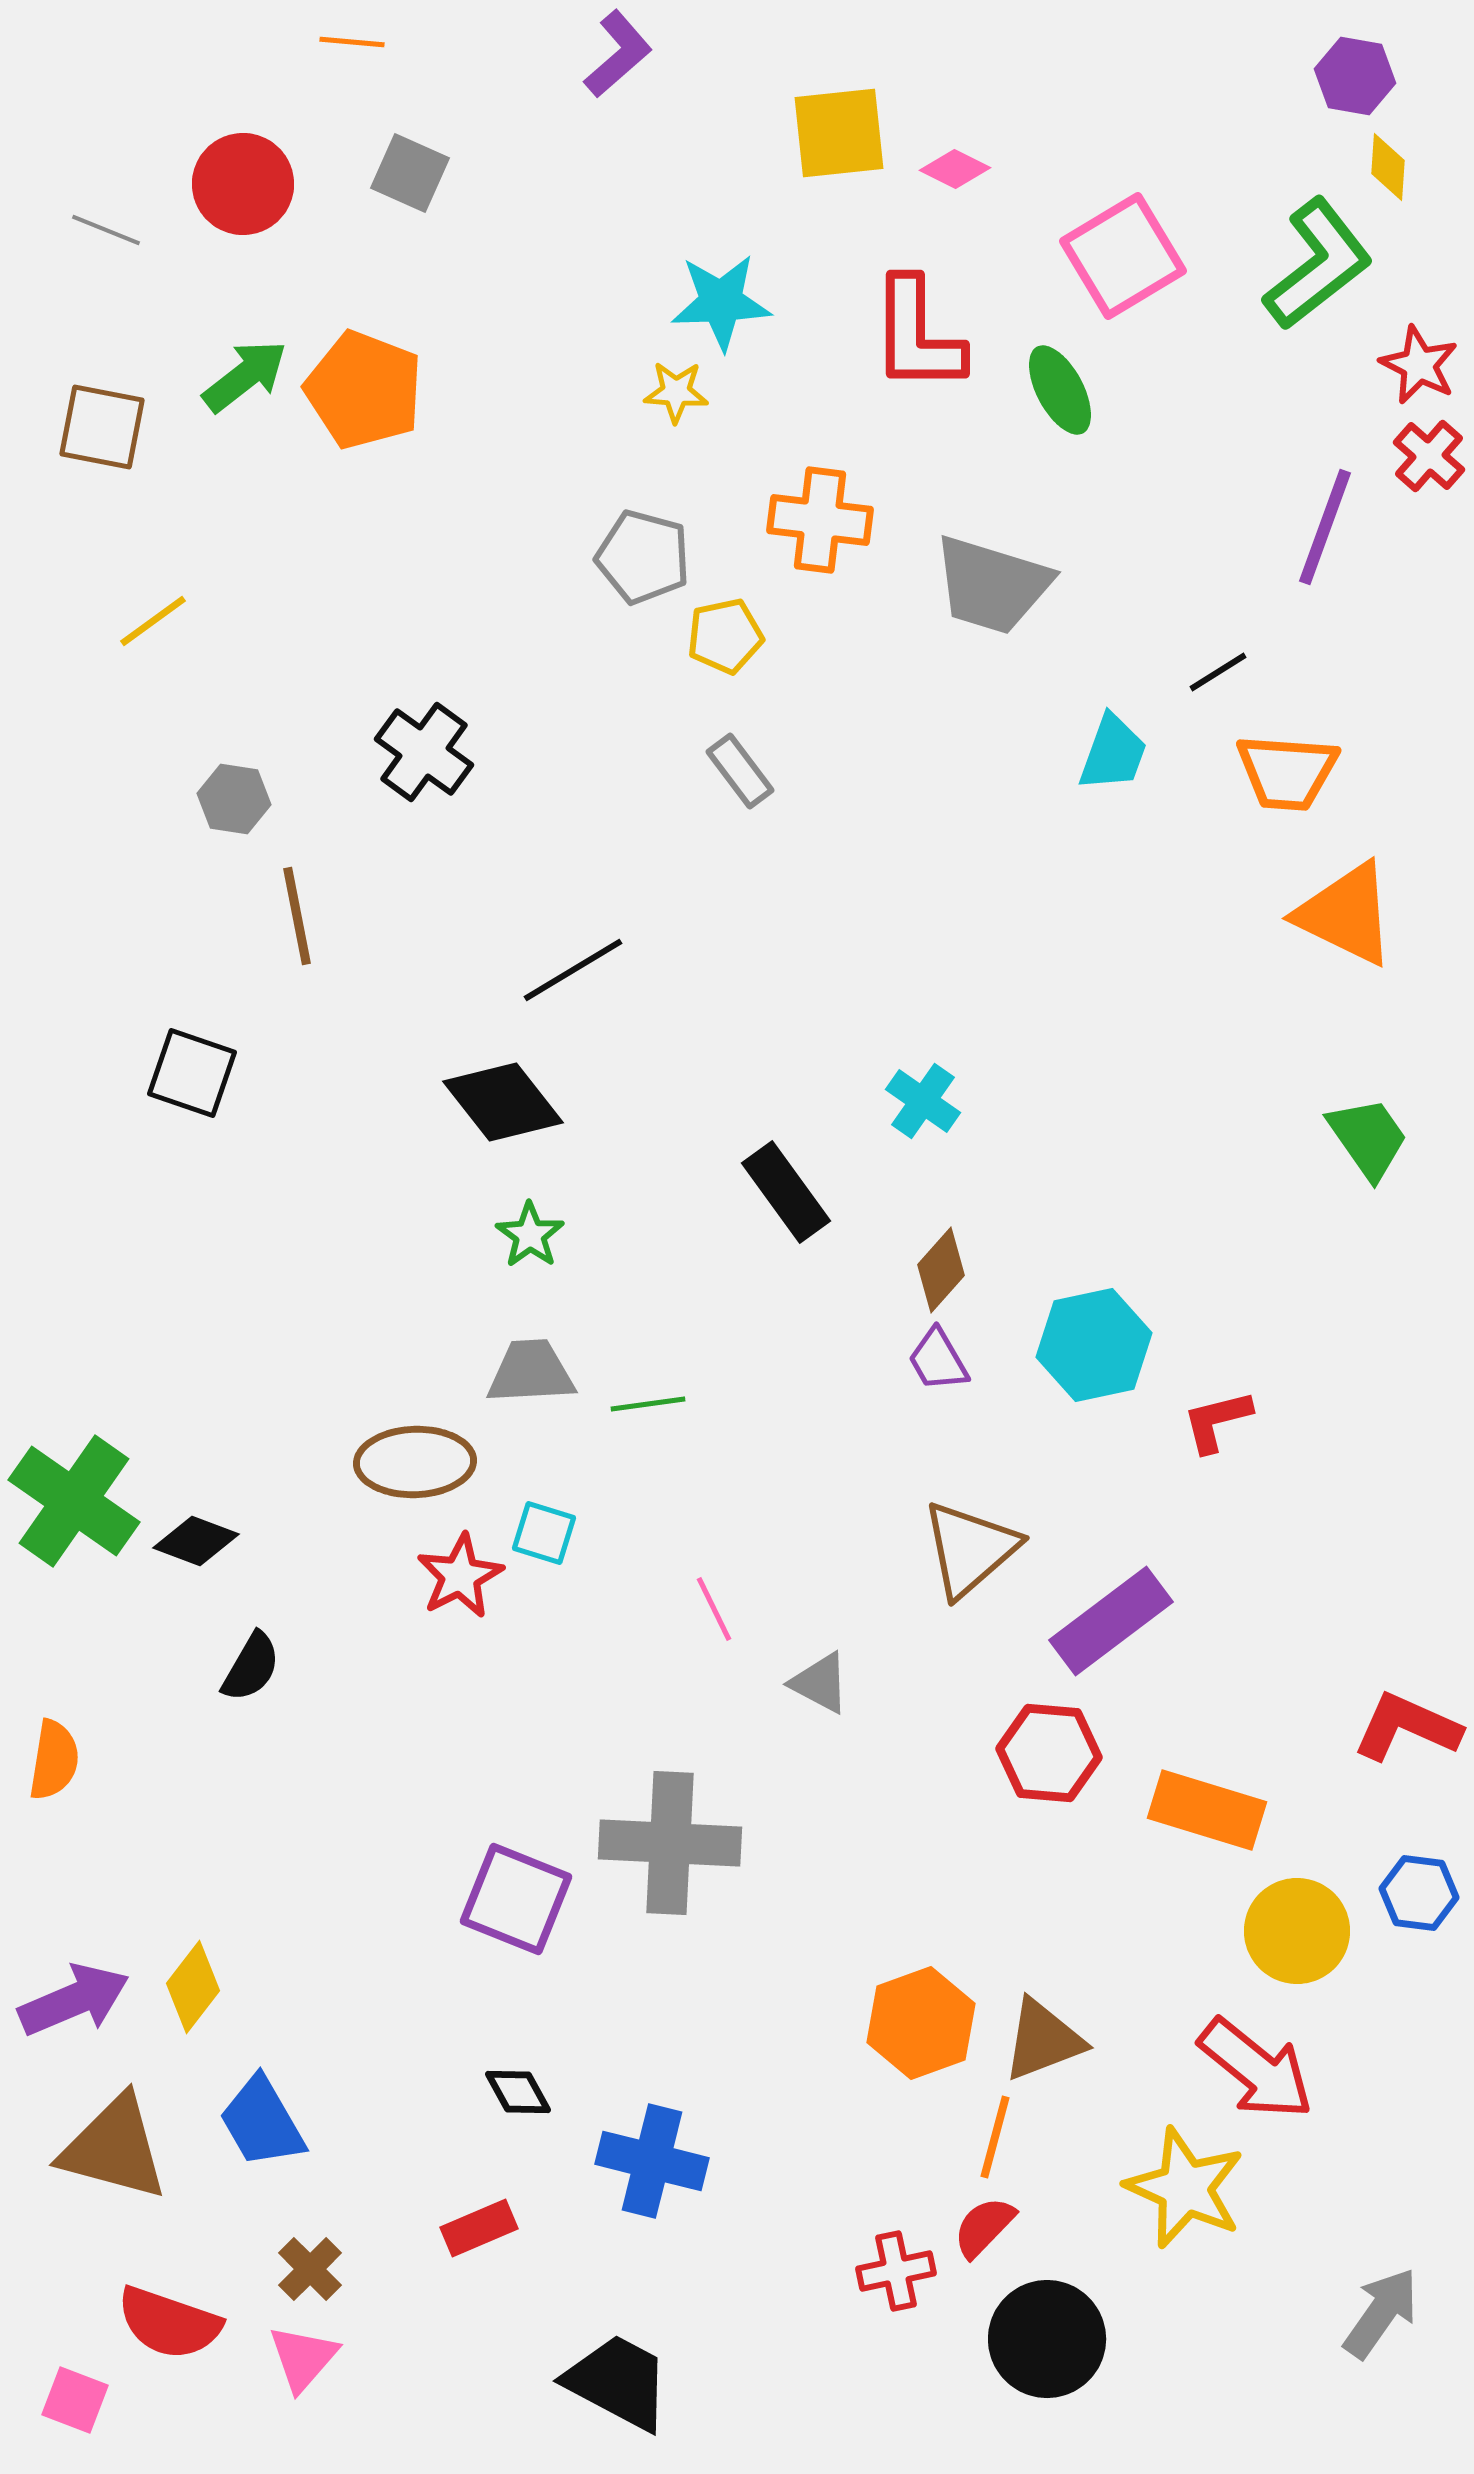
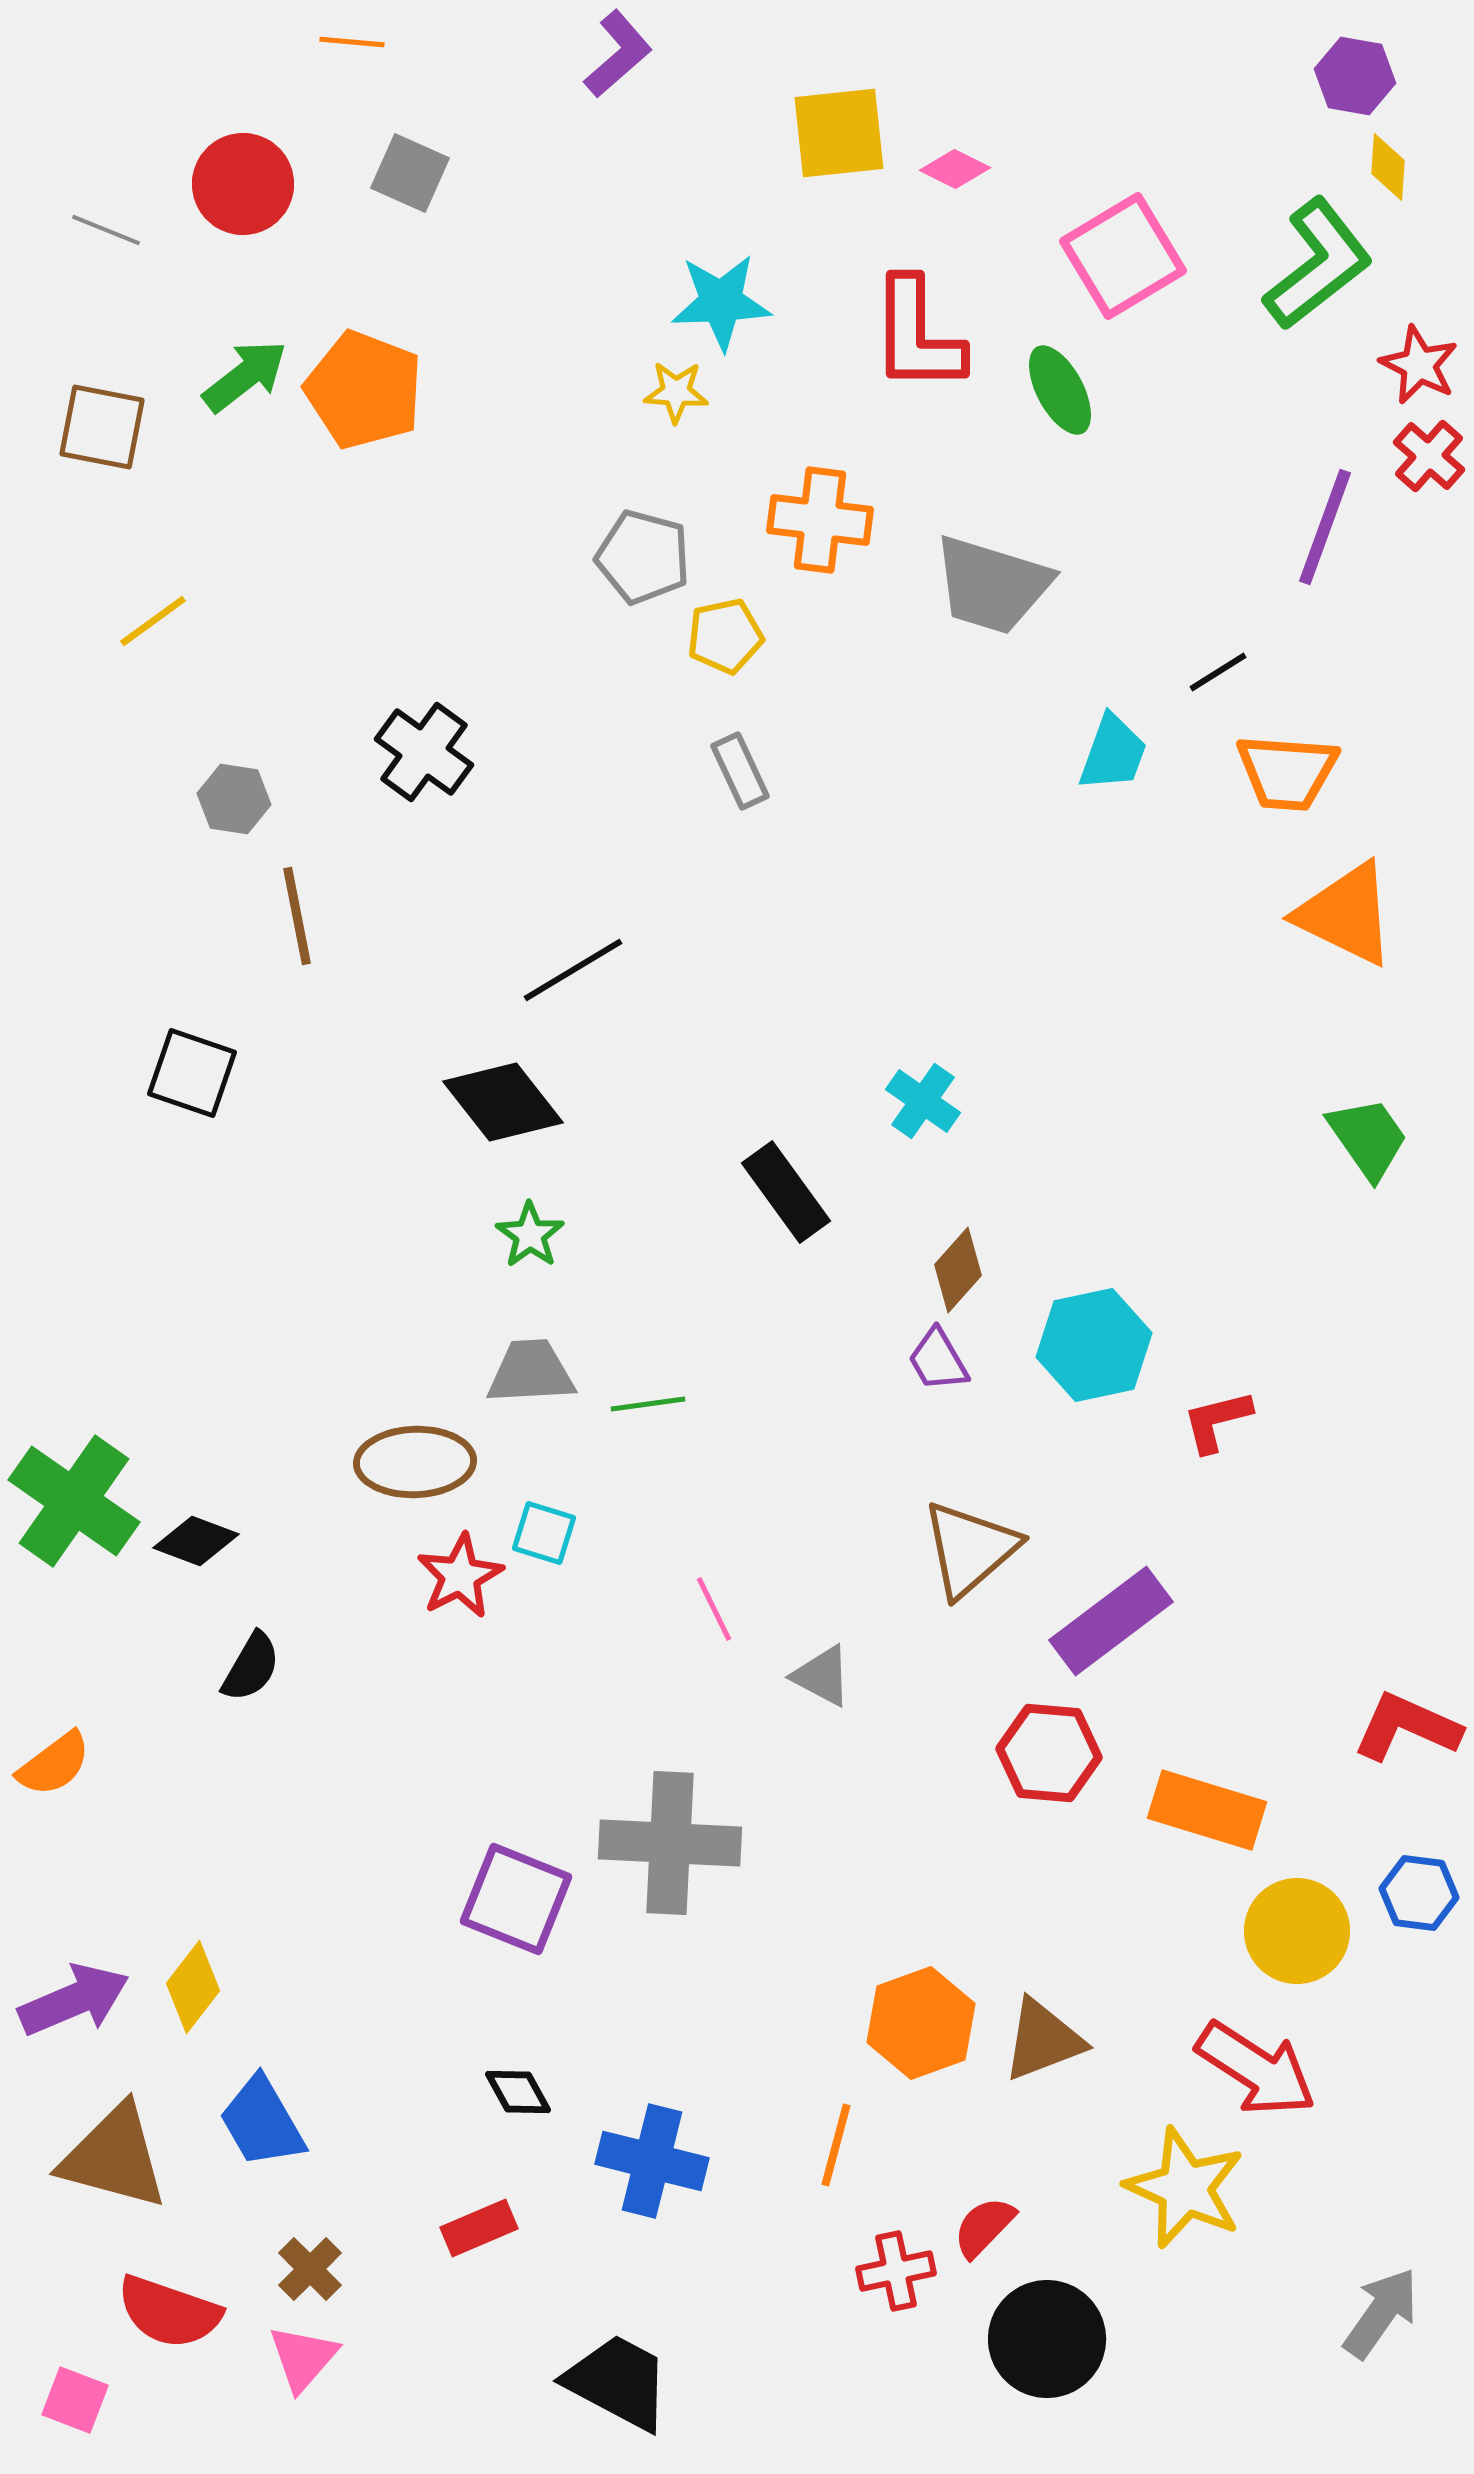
gray rectangle at (740, 771): rotated 12 degrees clockwise
brown diamond at (941, 1270): moved 17 px right
gray triangle at (820, 1683): moved 2 px right, 7 px up
orange semicircle at (54, 1760): moved 4 px down; rotated 44 degrees clockwise
red arrow at (1256, 2069): rotated 6 degrees counterclockwise
orange line at (995, 2137): moved 159 px left, 8 px down
brown triangle at (114, 2148): moved 9 px down
red semicircle at (169, 2323): moved 11 px up
